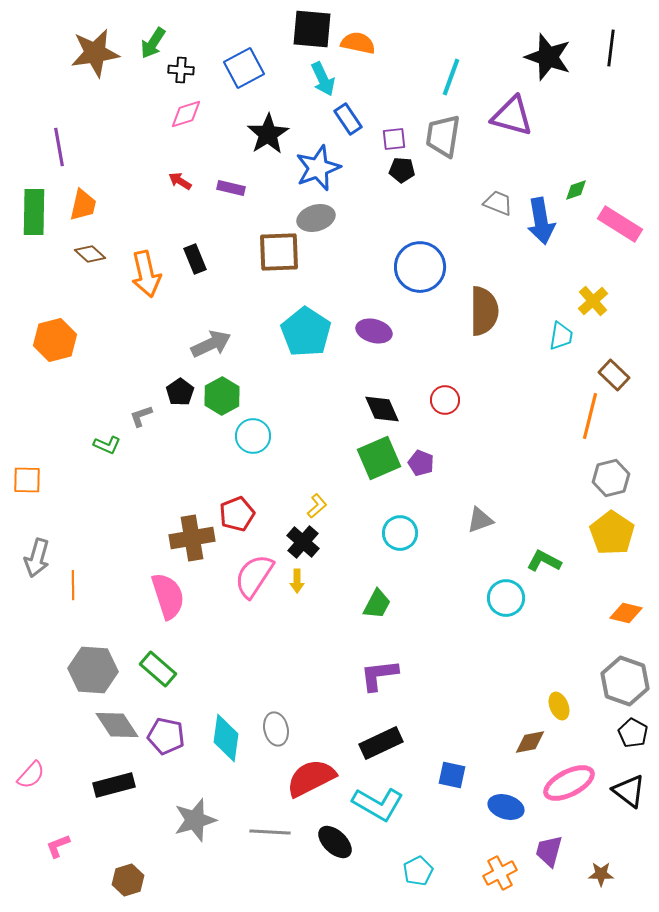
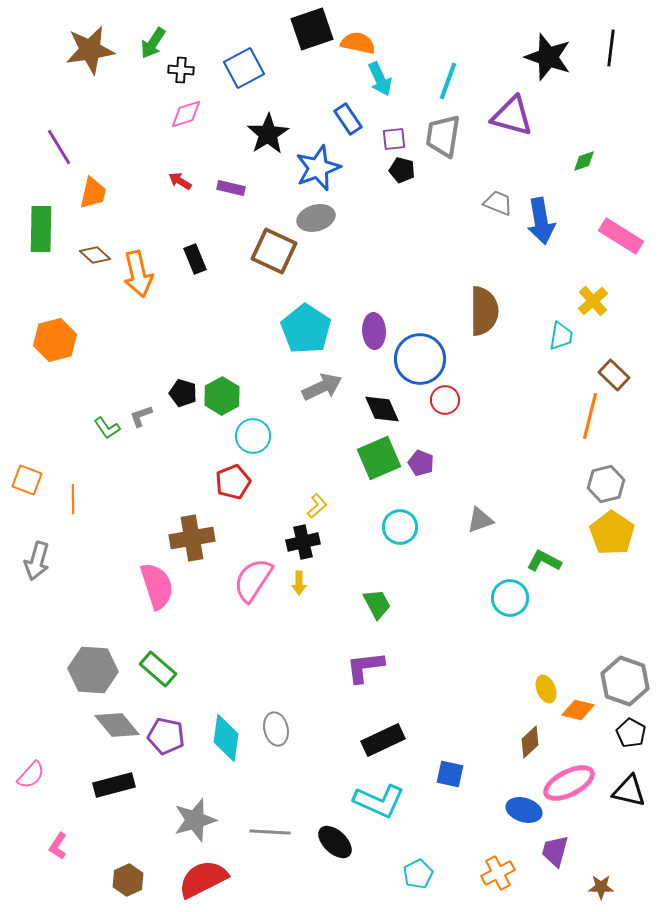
black square at (312, 29): rotated 24 degrees counterclockwise
brown star at (95, 53): moved 5 px left, 3 px up
cyan line at (451, 77): moved 3 px left, 4 px down
cyan arrow at (323, 79): moved 57 px right
purple line at (59, 147): rotated 21 degrees counterclockwise
black pentagon at (402, 170): rotated 10 degrees clockwise
green diamond at (576, 190): moved 8 px right, 29 px up
orange trapezoid at (83, 205): moved 10 px right, 12 px up
green rectangle at (34, 212): moved 7 px right, 17 px down
pink rectangle at (620, 224): moved 1 px right, 12 px down
brown square at (279, 252): moved 5 px left, 1 px up; rotated 27 degrees clockwise
brown diamond at (90, 254): moved 5 px right, 1 px down
blue circle at (420, 267): moved 92 px down
orange arrow at (146, 274): moved 8 px left
purple ellipse at (374, 331): rotated 72 degrees clockwise
cyan pentagon at (306, 332): moved 3 px up
gray arrow at (211, 344): moved 111 px right, 43 px down
black pentagon at (180, 392): moved 3 px right, 1 px down; rotated 20 degrees counterclockwise
green L-shape at (107, 445): moved 17 px up; rotated 32 degrees clockwise
gray hexagon at (611, 478): moved 5 px left, 6 px down
orange square at (27, 480): rotated 20 degrees clockwise
red pentagon at (237, 514): moved 4 px left, 32 px up
cyan circle at (400, 533): moved 6 px up
black cross at (303, 542): rotated 36 degrees clockwise
gray arrow at (37, 558): moved 3 px down
pink semicircle at (254, 576): moved 1 px left, 4 px down
yellow arrow at (297, 581): moved 2 px right, 2 px down
orange line at (73, 585): moved 86 px up
pink semicircle at (168, 596): moved 11 px left, 10 px up
cyan circle at (506, 598): moved 4 px right
green trapezoid at (377, 604): rotated 56 degrees counterclockwise
orange diamond at (626, 613): moved 48 px left, 97 px down
purple L-shape at (379, 675): moved 14 px left, 8 px up
yellow ellipse at (559, 706): moved 13 px left, 17 px up
gray diamond at (117, 725): rotated 6 degrees counterclockwise
black pentagon at (633, 733): moved 2 px left
brown diamond at (530, 742): rotated 32 degrees counterclockwise
black rectangle at (381, 743): moved 2 px right, 3 px up
blue square at (452, 775): moved 2 px left, 1 px up
red semicircle at (311, 778): moved 108 px left, 101 px down
black triangle at (629, 791): rotated 24 degrees counterclockwise
cyan L-shape at (378, 804): moved 1 px right, 3 px up; rotated 6 degrees counterclockwise
blue ellipse at (506, 807): moved 18 px right, 3 px down
pink L-shape at (58, 846): rotated 36 degrees counterclockwise
purple trapezoid at (549, 851): moved 6 px right
cyan pentagon at (418, 871): moved 3 px down
orange cross at (500, 873): moved 2 px left
brown star at (601, 874): moved 13 px down
brown hexagon at (128, 880): rotated 8 degrees counterclockwise
